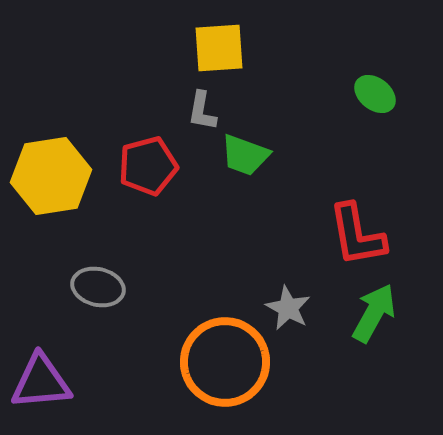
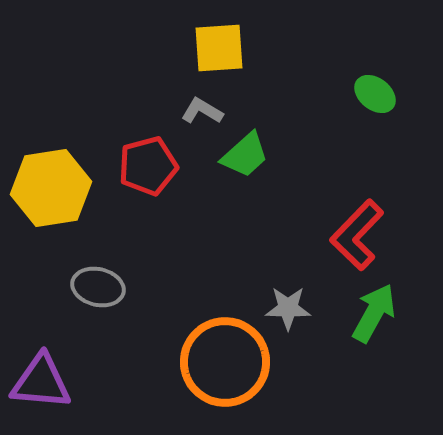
gray L-shape: rotated 111 degrees clockwise
green trapezoid: rotated 62 degrees counterclockwise
yellow hexagon: moved 12 px down
red L-shape: rotated 54 degrees clockwise
gray star: rotated 27 degrees counterclockwise
purple triangle: rotated 10 degrees clockwise
